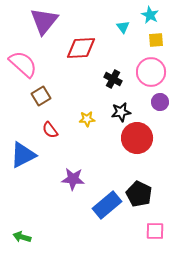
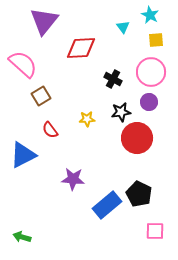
purple circle: moved 11 px left
